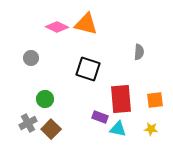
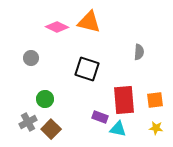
orange triangle: moved 3 px right, 2 px up
black square: moved 1 px left
red rectangle: moved 3 px right, 1 px down
gray cross: moved 1 px up
yellow star: moved 5 px right, 1 px up
